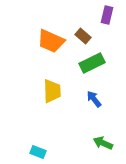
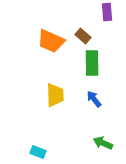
purple rectangle: moved 3 px up; rotated 18 degrees counterclockwise
green rectangle: rotated 65 degrees counterclockwise
yellow trapezoid: moved 3 px right, 4 px down
